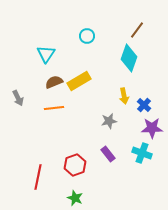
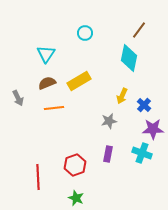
brown line: moved 2 px right
cyan circle: moved 2 px left, 3 px up
cyan diamond: rotated 8 degrees counterclockwise
brown semicircle: moved 7 px left, 1 px down
yellow arrow: moved 2 px left; rotated 35 degrees clockwise
purple star: moved 1 px right, 1 px down
purple rectangle: rotated 49 degrees clockwise
red line: rotated 15 degrees counterclockwise
green star: moved 1 px right
